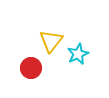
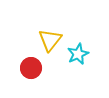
yellow triangle: moved 1 px left, 1 px up
